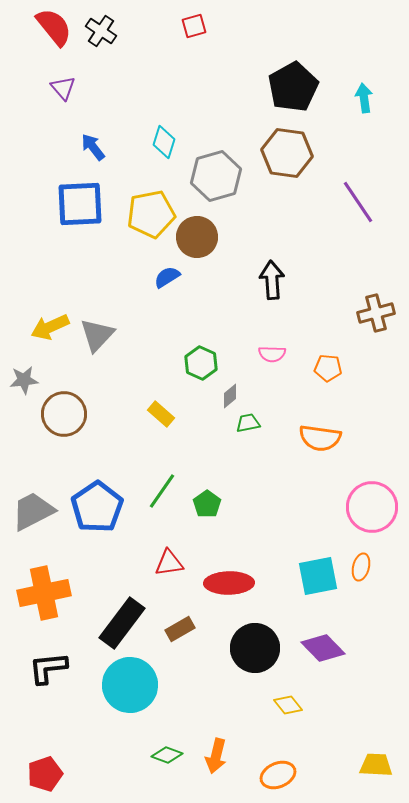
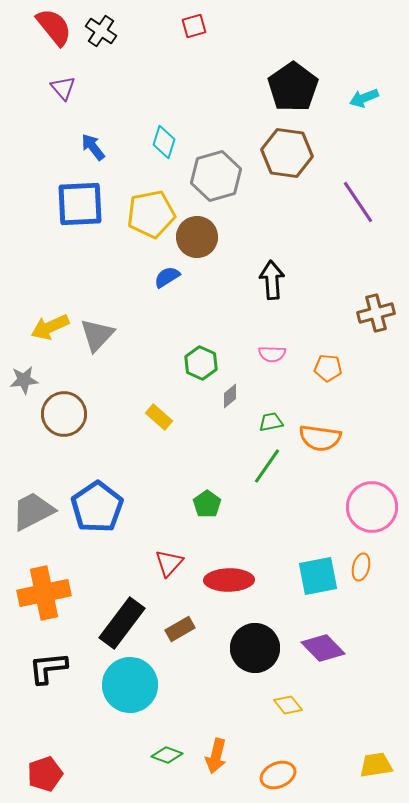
black pentagon at (293, 87): rotated 6 degrees counterclockwise
cyan arrow at (364, 98): rotated 104 degrees counterclockwise
yellow rectangle at (161, 414): moved 2 px left, 3 px down
green trapezoid at (248, 423): moved 23 px right, 1 px up
green line at (162, 491): moved 105 px right, 25 px up
red triangle at (169, 563): rotated 40 degrees counterclockwise
red ellipse at (229, 583): moved 3 px up
yellow trapezoid at (376, 765): rotated 12 degrees counterclockwise
